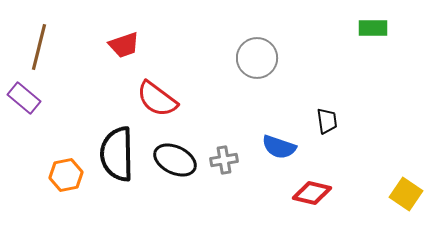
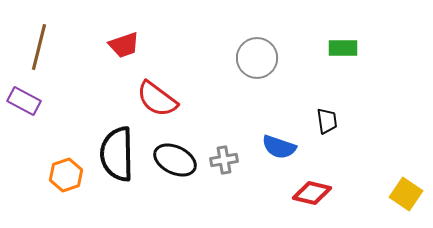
green rectangle: moved 30 px left, 20 px down
purple rectangle: moved 3 px down; rotated 12 degrees counterclockwise
orange hexagon: rotated 8 degrees counterclockwise
